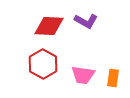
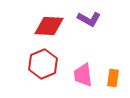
purple L-shape: moved 3 px right, 2 px up
red hexagon: rotated 8 degrees clockwise
pink trapezoid: rotated 75 degrees clockwise
